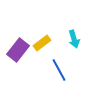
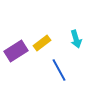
cyan arrow: moved 2 px right
purple rectangle: moved 2 px left, 1 px down; rotated 20 degrees clockwise
